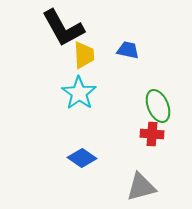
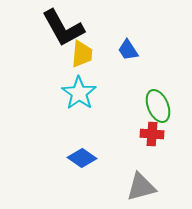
blue trapezoid: rotated 135 degrees counterclockwise
yellow trapezoid: moved 2 px left, 1 px up; rotated 8 degrees clockwise
